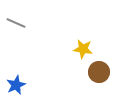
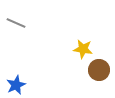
brown circle: moved 2 px up
